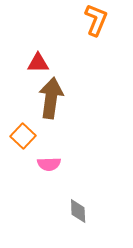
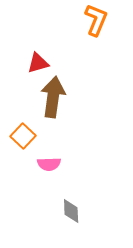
red triangle: rotated 15 degrees counterclockwise
brown arrow: moved 2 px right, 1 px up
gray diamond: moved 7 px left
